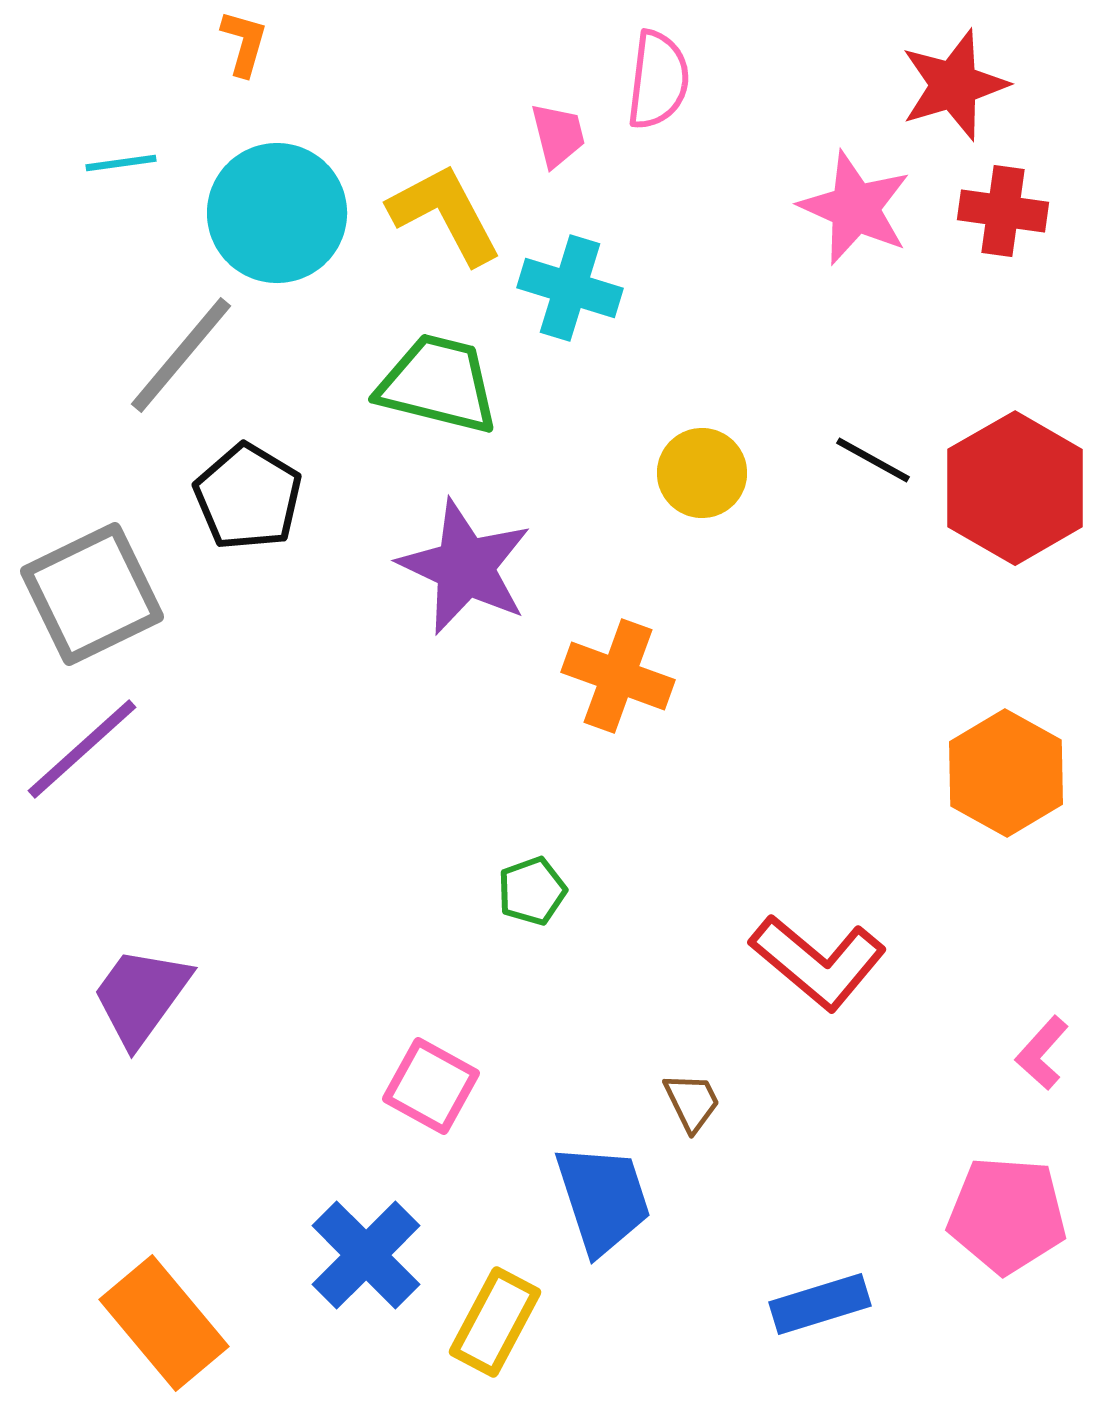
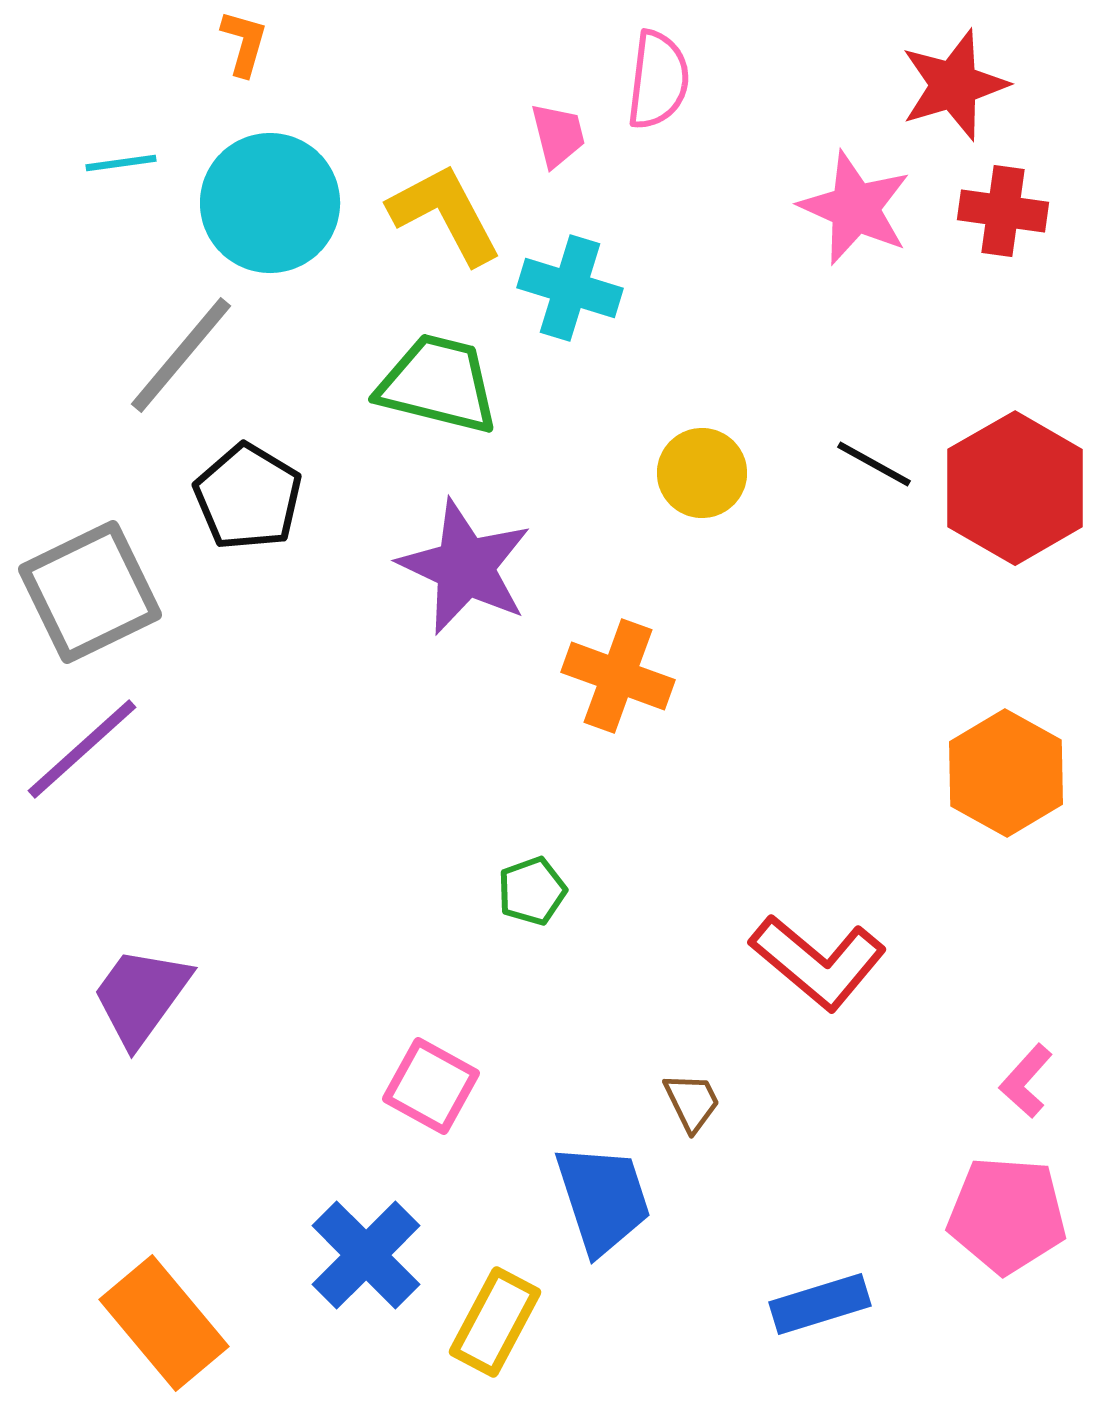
cyan circle: moved 7 px left, 10 px up
black line: moved 1 px right, 4 px down
gray square: moved 2 px left, 2 px up
pink L-shape: moved 16 px left, 28 px down
